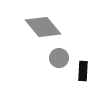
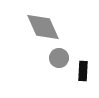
gray diamond: rotated 15 degrees clockwise
